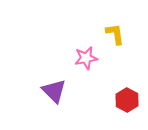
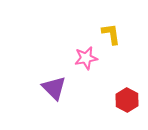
yellow L-shape: moved 4 px left
purple triangle: moved 3 px up
